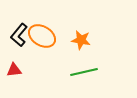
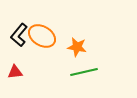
orange star: moved 4 px left, 7 px down
red triangle: moved 1 px right, 2 px down
